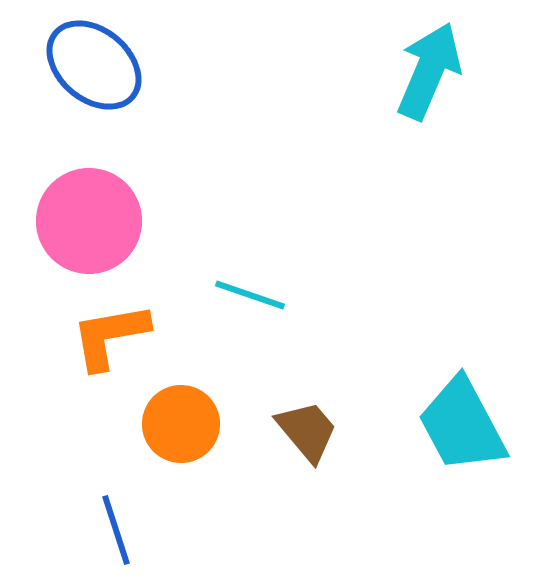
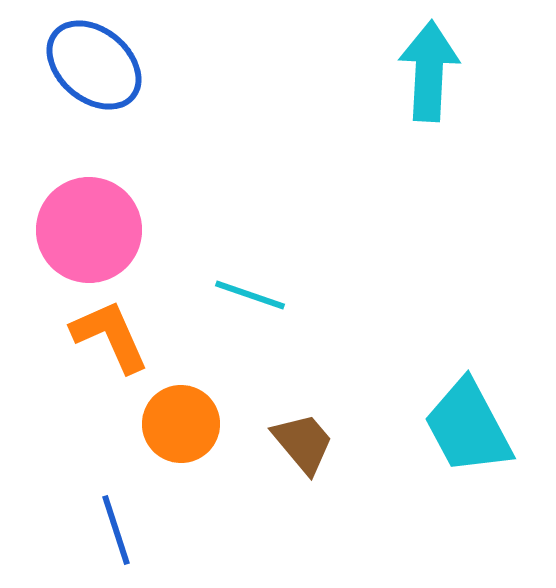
cyan arrow: rotated 20 degrees counterclockwise
pink circle: moved 9 px down
orange L-shape: rotated 76 degrees clockwise
cyan trapezoid: moved 6 px right, 2 px down
brown trapezoid: moved 4 px left, 12 px down
